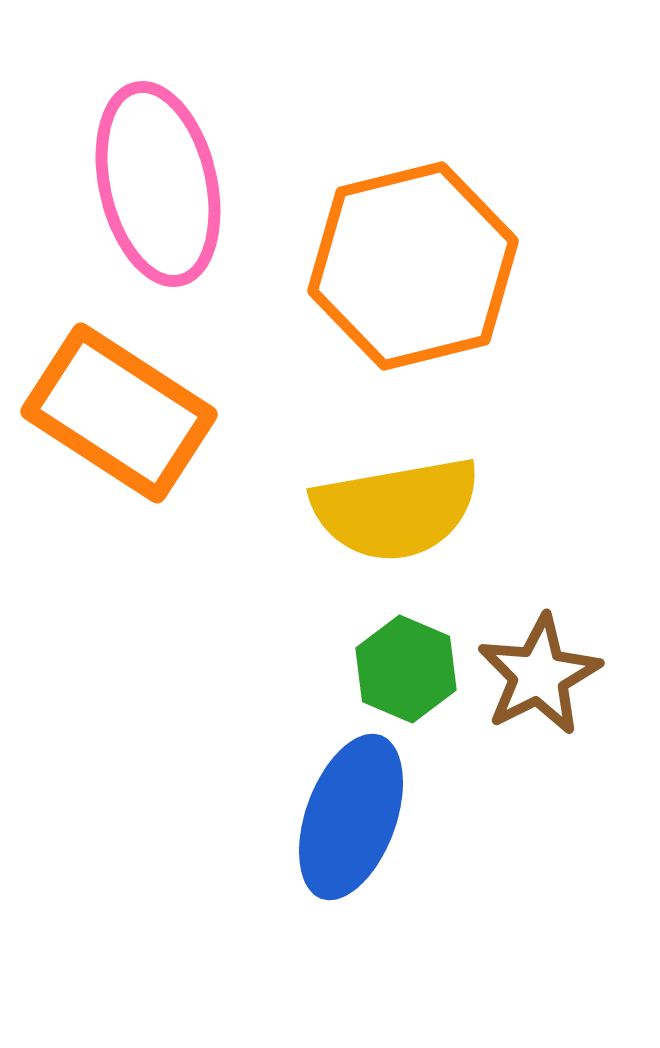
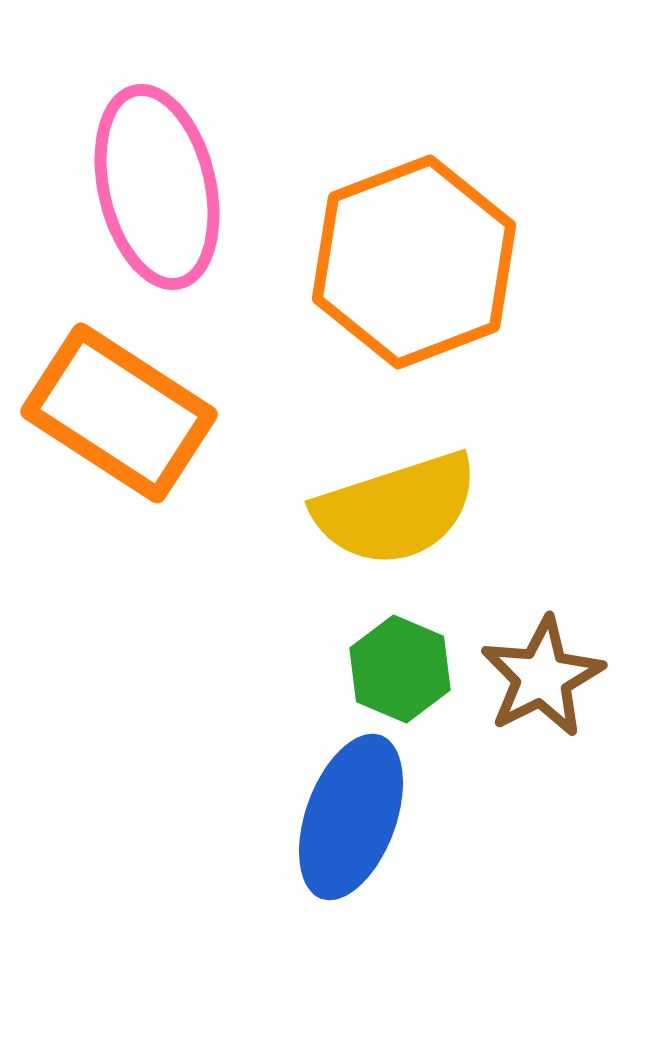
pink ellipse: moved 1 px left, 3 px down
orange hexagon: moved 1 px right, 4 px up; rotated 7 degrees counterclockwise
yellow semicircle: rotated 8 degrees counterclockwise
green hexagon: moved 6 px left
brown star: moved 3 px right, 2 px down
